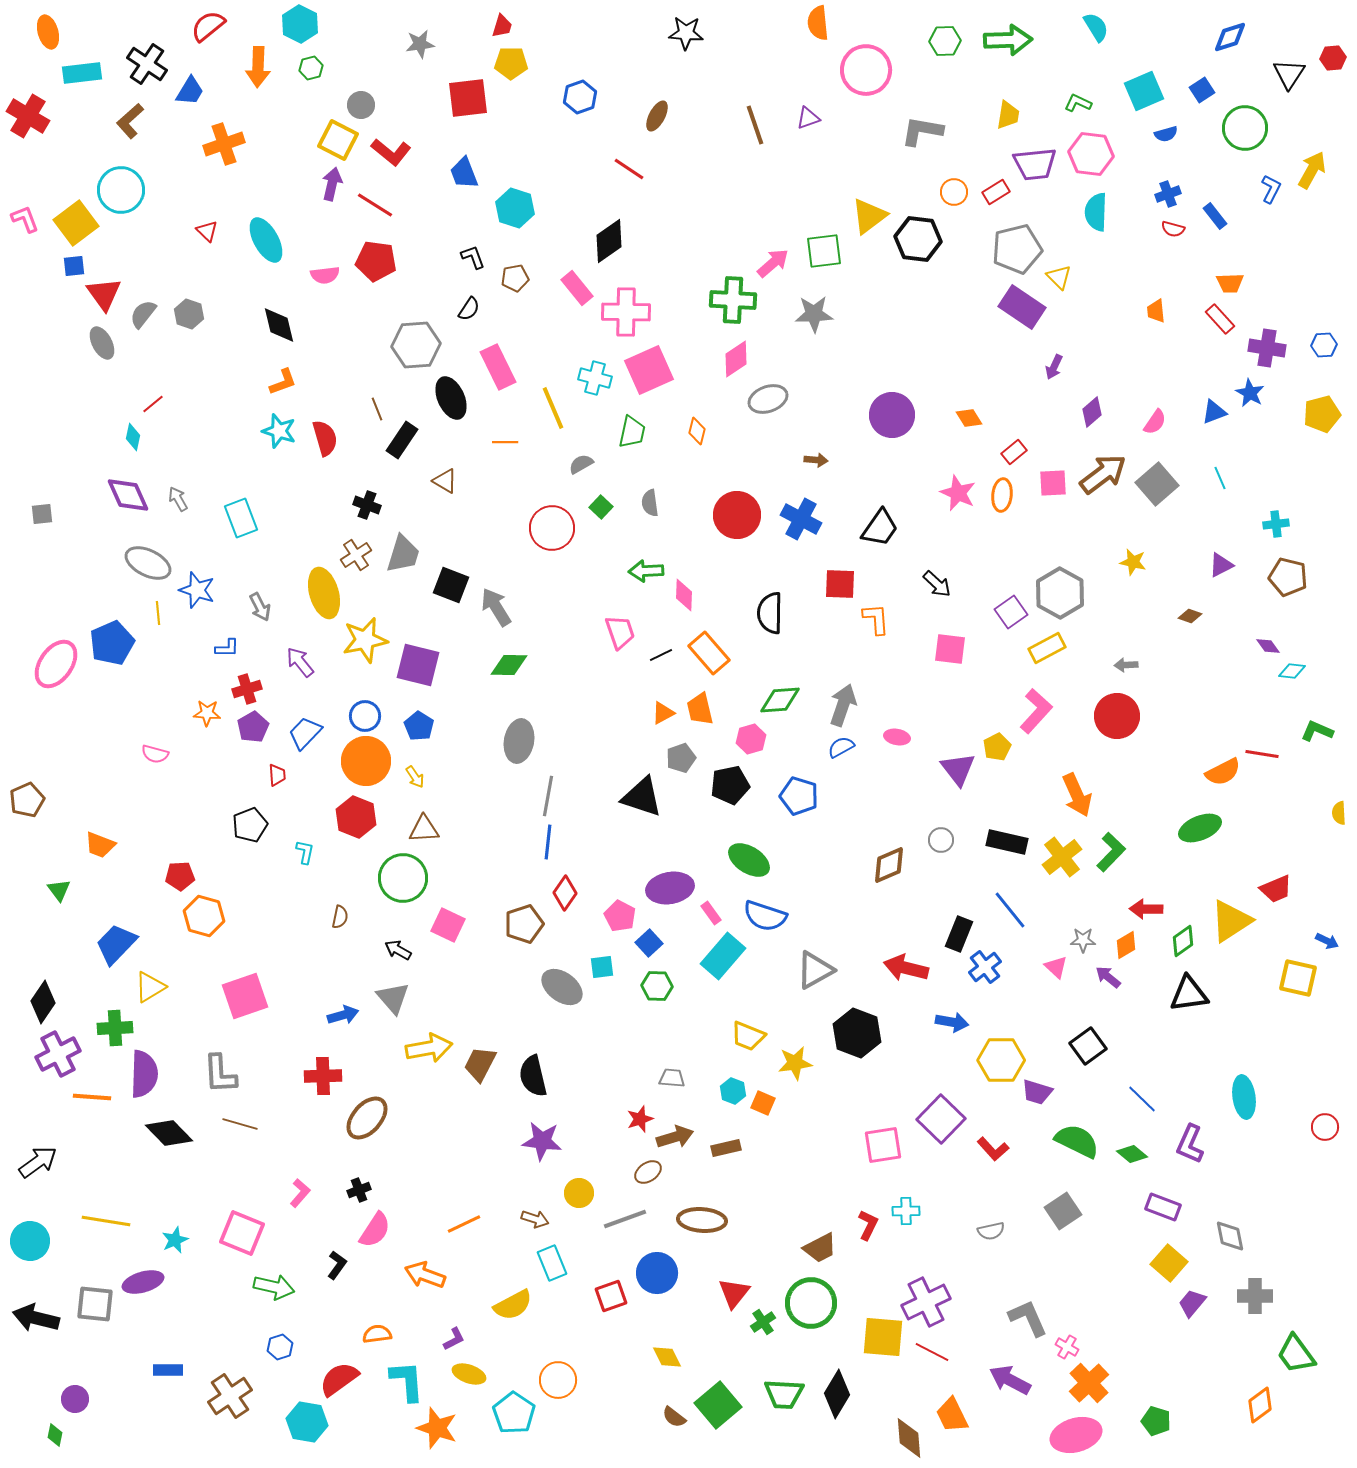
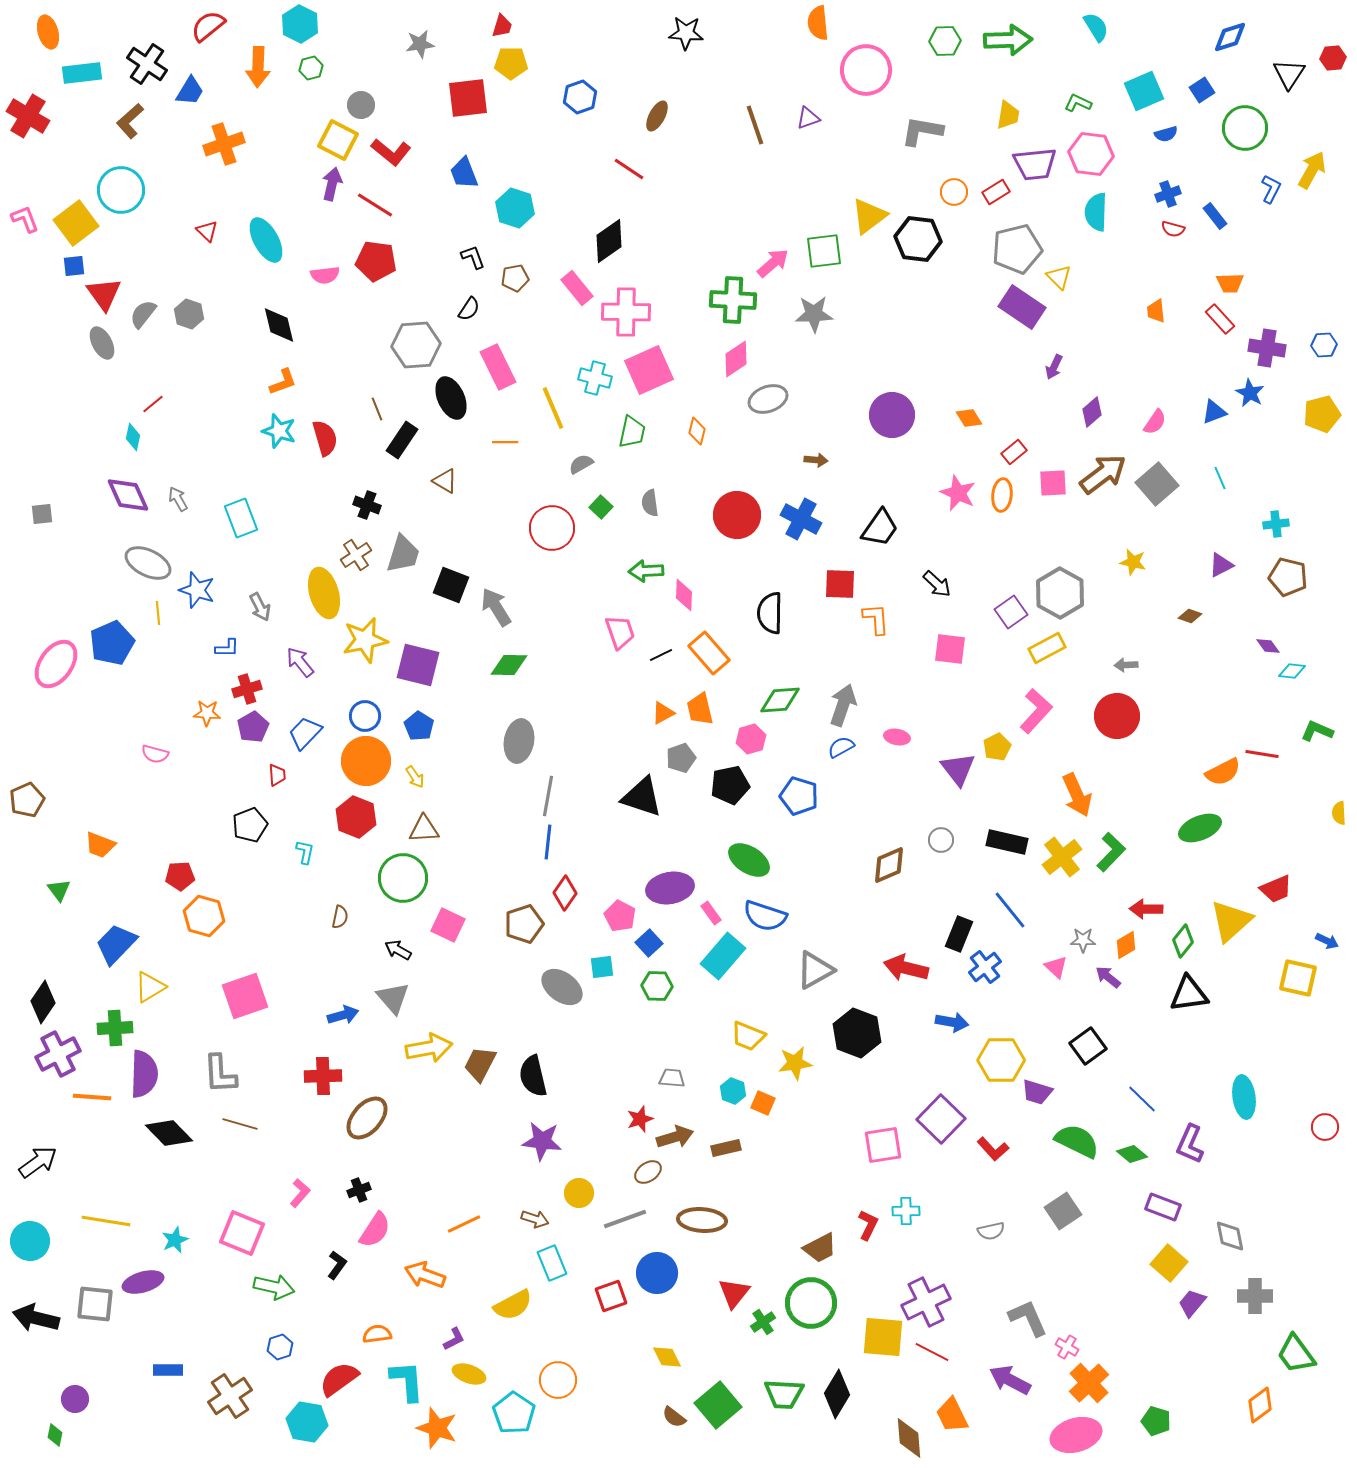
yellow triangle at (1231, 921): rotated 9 degrees counterclockwise
green diamond at (1183, 941): rotated 16 degrees counterclockwise
